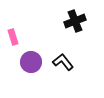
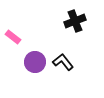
pink rectangle: rotated 35 degrees counterclockwise
purple circle: moved 4 px right
